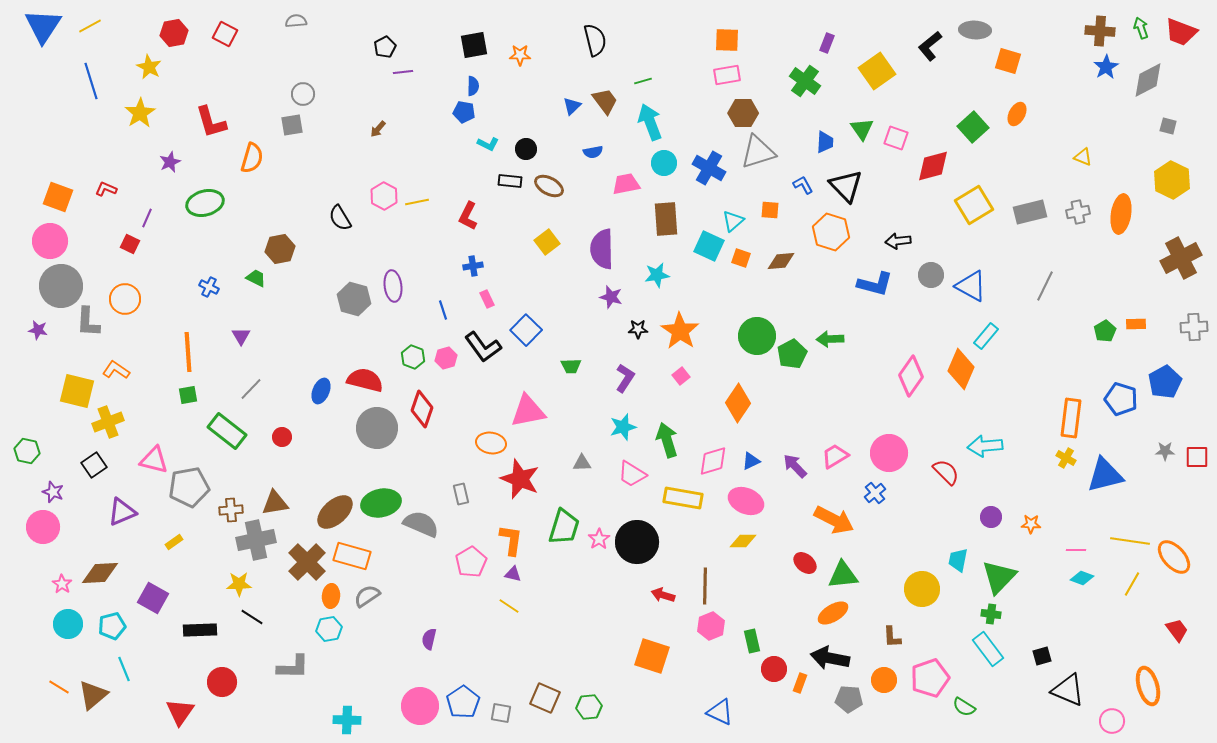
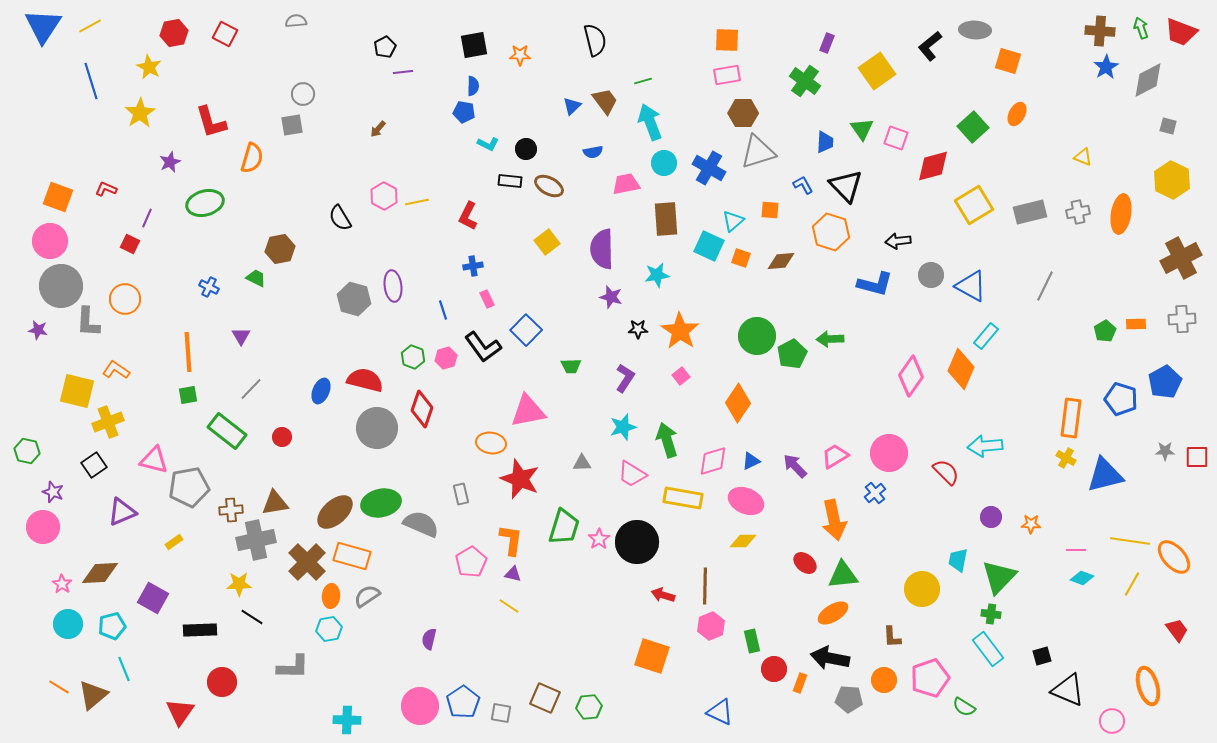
gray cross at (1194, 327): moved 12 px left, 8 px up
orange arrow at (834, 520): rotated 51 degrees clockwise
